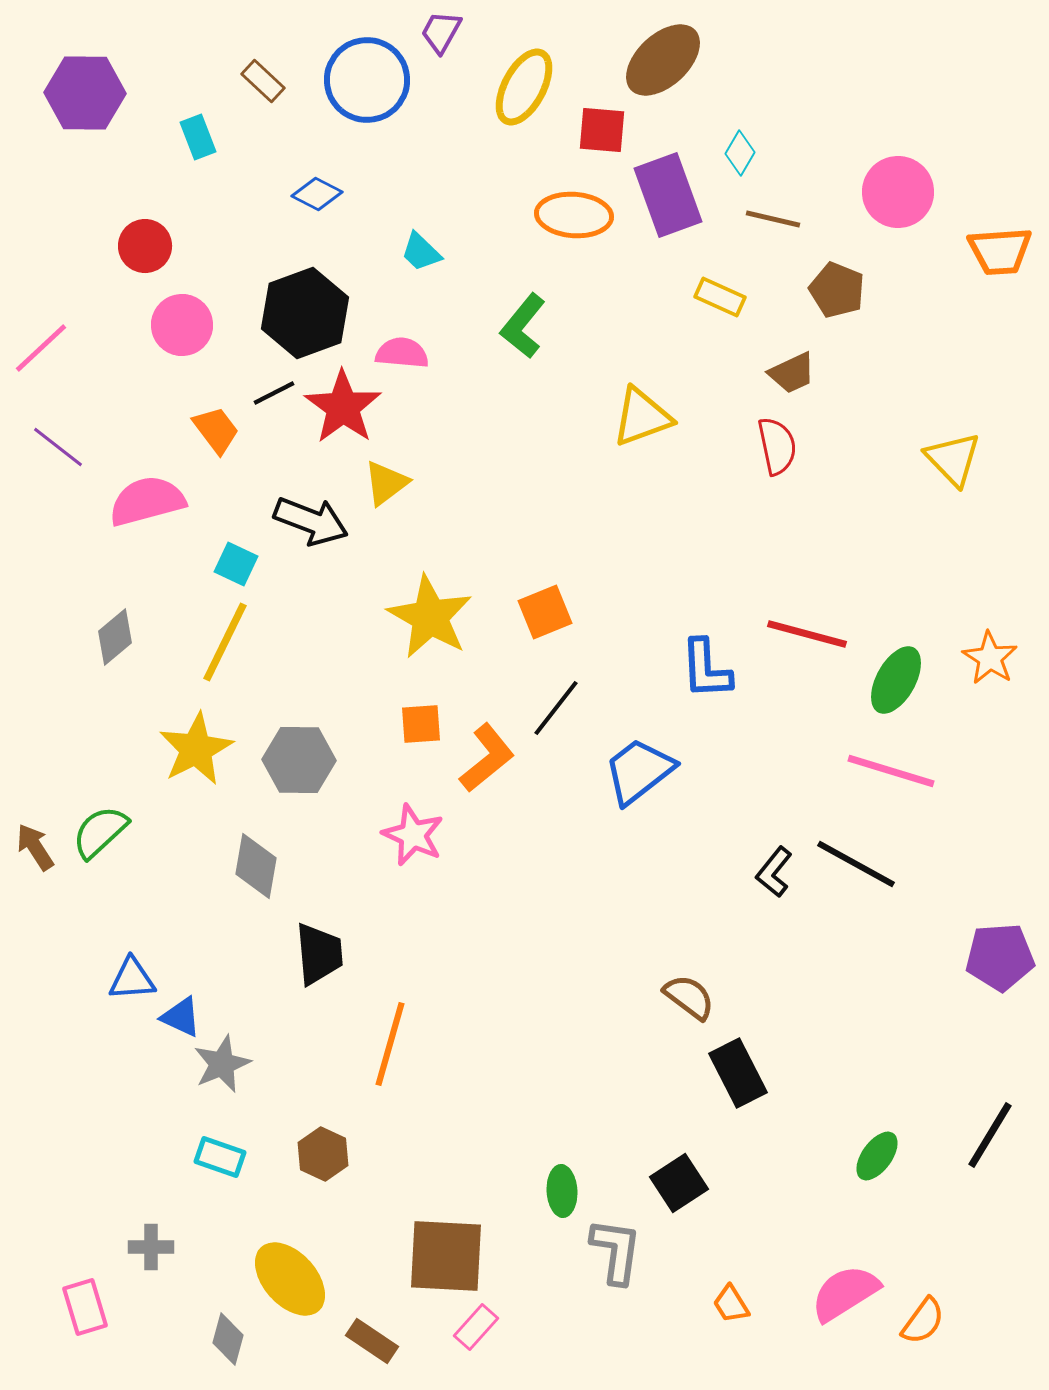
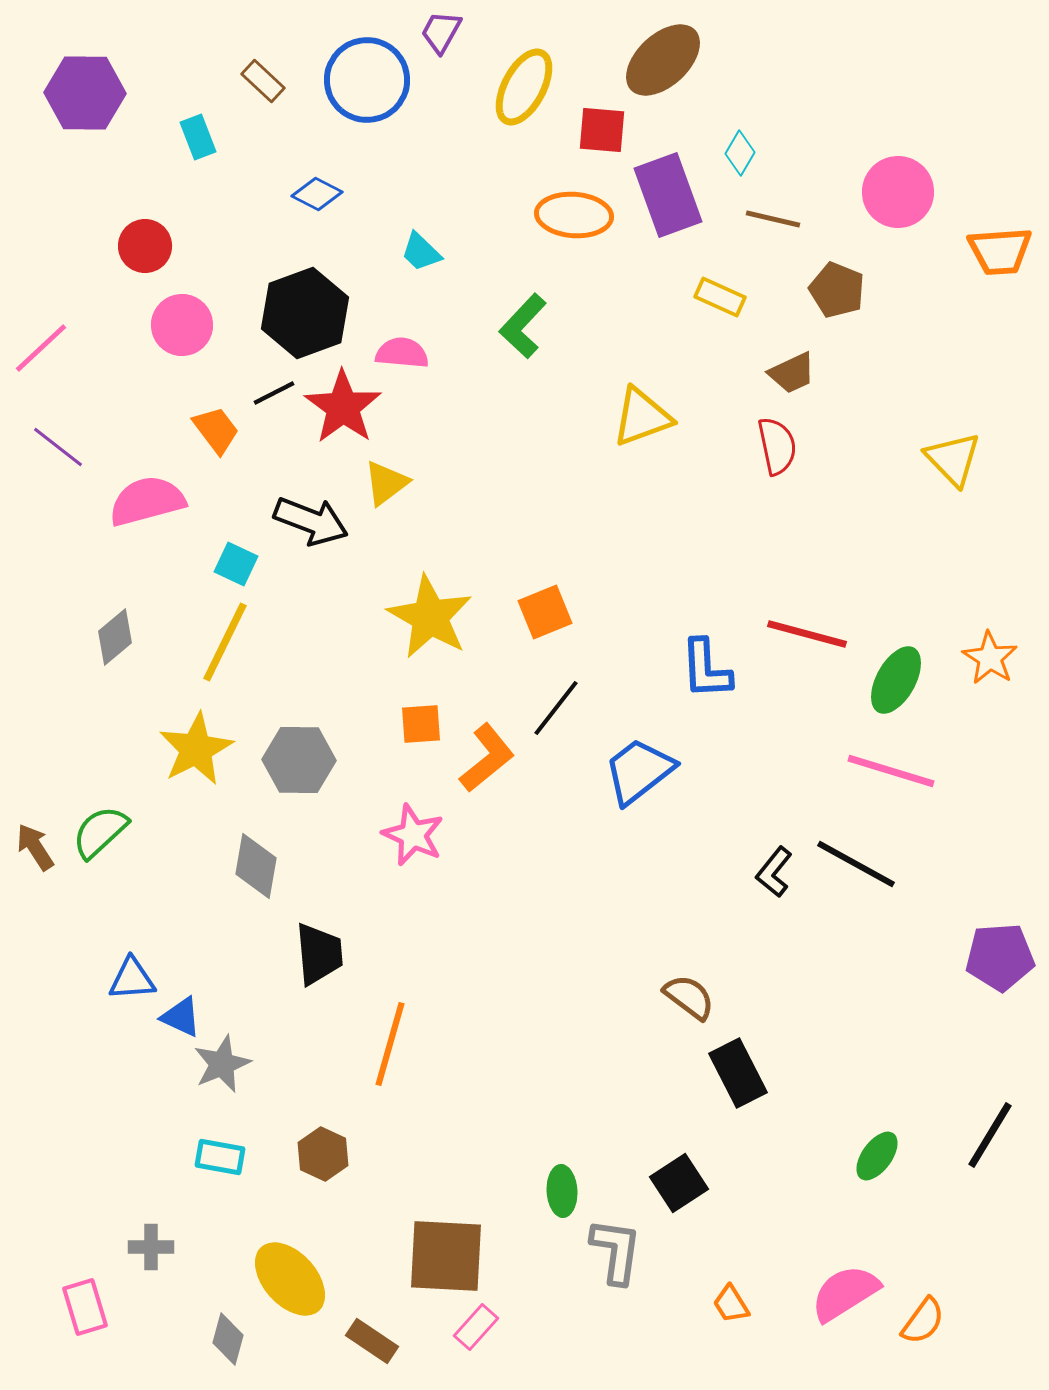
green L-shape at (523, 326): rotated 4 degrees clockwise
cyan rectangle at (220, 1157): rotated 9 degrees counterclockwise
